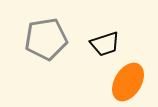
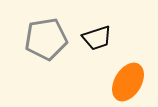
black trapezoid: moved 8 px left, 6 px up
